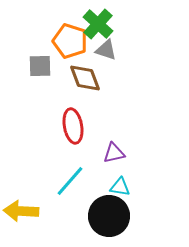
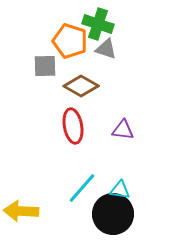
green cross: rotated 24 degrees counterclockwise
gray triangle: moved 1 px up
gray square: moved 5 px right
brown diamond: moved 4 px left, 8 px down; rotated 40 degrees counterclockwise
purple triangle: moved 9 px right, 23 px up; rotated 20 degrees clockwise
cyan line: moved 12 px right, 7 px down
cyan triangle: moved 3 px down
black circle: moved 4 px right, 2 px up
